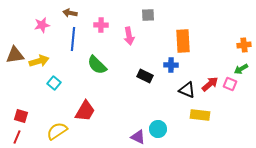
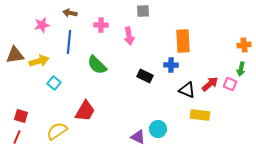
gray square: moved 5 px left, 4 px up
blue line: moved 4 px left, 3 px down
green arrow: rotated 48 degrees counterclockwise
